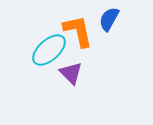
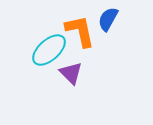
blue semicircle: moved 1 px left
orange L-shape: moved 2 px right
